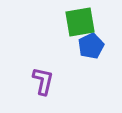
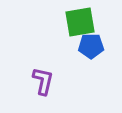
blue pentagon: rotated 25 degrees clockwise
